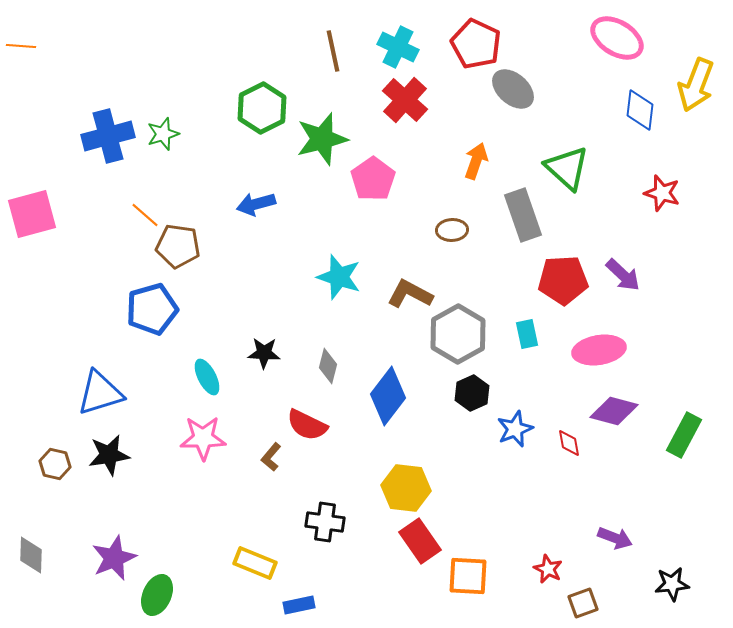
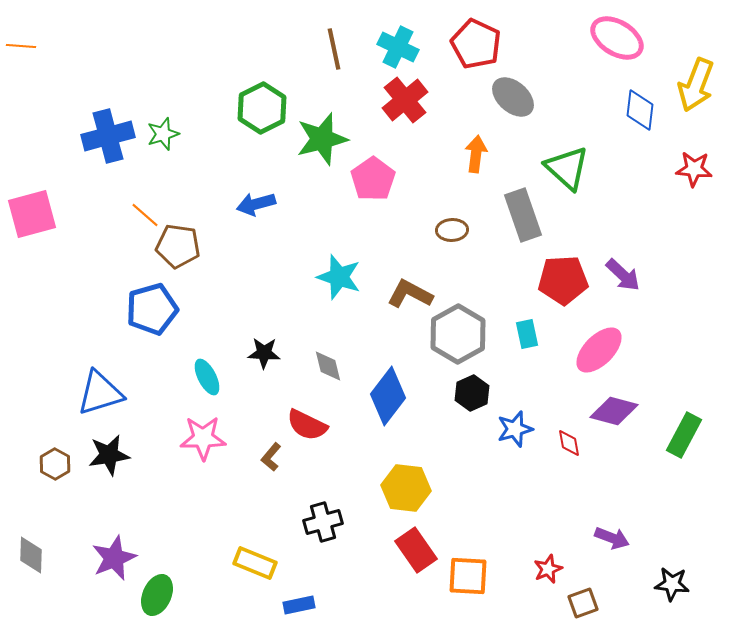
brown line at (333, 51): moved 1 px right, 2 px up
gray ellipse at (513, 89): moved 8 px down
red cross at (405, 100): rotated 9 degrees clockwise
orange arrow at (476, 161): moved 7 px up; rotated 12 degrees counterclockwise
red star at (662, 193): moved 32 px right, 24 px up; rotated 12 degrees counterclockwise
pink ellipse at (599, 350): rotated 36 degrees counterclockwise
gray diamond at (328, 366): rotated 28 degrees counterclockwise
blue star at (515, 429): rotated 6 degrees clockwise
brown hexagon at (55, 464): rotated 16 degrees clockwise
black cross at (325, 522): moved 2 px left; rotated 24 degrees counterclockwise
purple arrow at (615, 538): moved 3 px left
red rectangle at (420, 541): moved 4 px left, 9 px down
red star at (548, 569): rotated 24 degrees clockwise
black star at (672, 584): rotated 12 degrees clockwise
